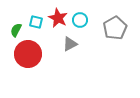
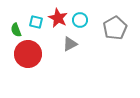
green semicircle: rotated 48 degrees counterclockwise
